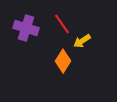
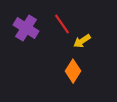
purple cross: rotated 15 degrees clockwise
orange diamond: moved 10 px right, 10 px down
